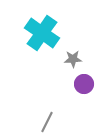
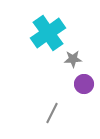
cyan cross: moved 6 px right; rotated 20 degrees clockwise
gray line: moved 5 px right, 9 px up
